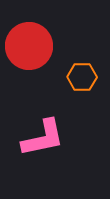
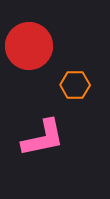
orange hexagon: moved 7 px left, 8 px down
